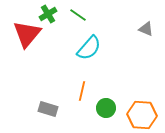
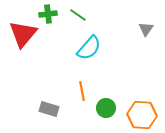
green cross: rotated 24 degrees clockwise
gray triangle: rotated 42 degrees clockwise
red triangle: moved 4 px left
orange line: rotated 24 degrees counterclockwise
gray rectangle: moved 1 px right
